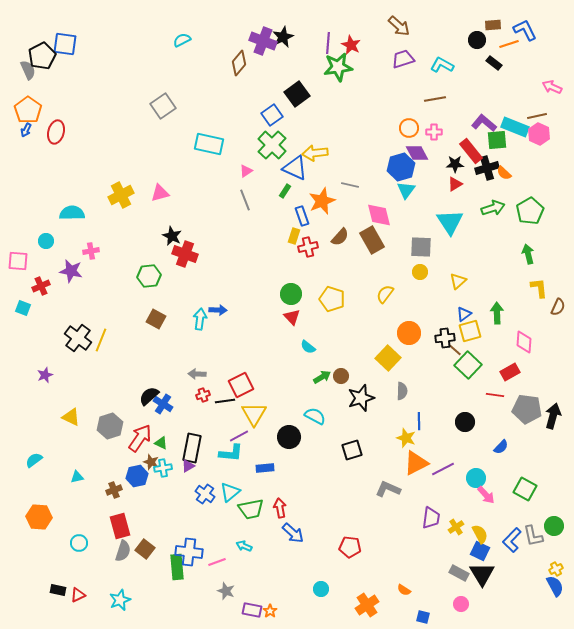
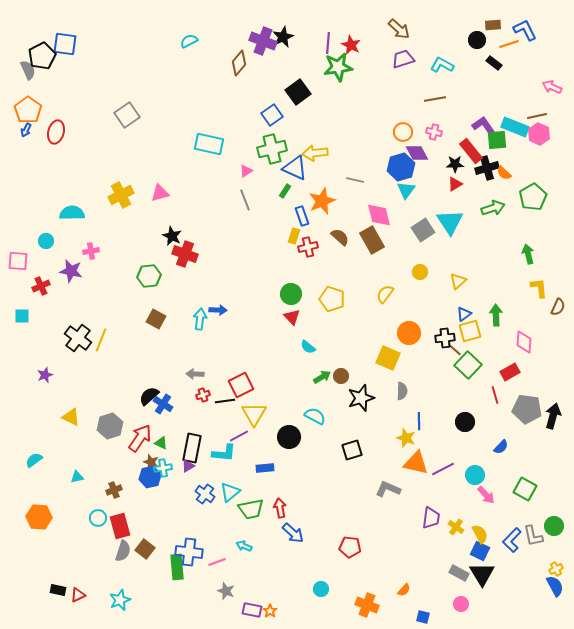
brown arrow at (399, 26): moved 3 px down
cyan semicircle at (182, 40): moved 7 px right, 1 px down
black square at (297, 94): moved 1 px right, 2 px up
gray square at (163, 106): moved 36 px left, 9 px down
purple L-shape at (484, 123): moved 3 px down; rotated 15 degrees clockwise
orange circle at (409, 128): moved 6 px left, 4 px down
pink cross at (434, 132): rotated 14 degrees clockwise
green cross at (272, 145): moved 4 px down; rotated 32 degrees clockwise
gray line at (350, 185): moved 5 px right, 5 px up
green pentagon at (530, 211): moved 3 px right, 14 px up
brown semicircle at (340, 237): rotated 90 degrees counterclockwise
gray square at (421, 247): moved 2 px right, 17 px up; rotated 35 degrees counterclockwise
cyan square at (23, 308): moved 1 px left, 8 px down; rotated 21 degrees counterclockwise
green arrow at (497, 313): moved 1 px left, 2 px down
yellow square at (388, 358): rotated 20 degrees counterclockwise
gray arrow at (197, 374): moved 2 px left
red line at (495, 395): rotated 66 degrees clockwise
cyan L-shape at (231, 453): moved 7 px left
orange triangle at (416, 463): rotated 40 degrees clockwise
blue hexagon at (137, 476): moved 13 px right, 1 px down
cyan circle at (476, 478): moved 1 px left, 3 px up
yellow cross at (456, 527): rotated 21 degrees counterclockwise
cyan circle at (79, 543): moved 19 px right, 25 px up
orange semicircle at (404, 590): rotated 80 degrees counterclockwise
orange cross at (367, 605): rotated 35 degrees counterclockwise
